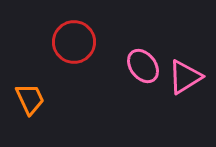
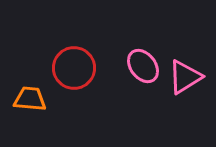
red circle: moved 26 px down
orange trapezoid: rotated 60 degrees counterclockwise
